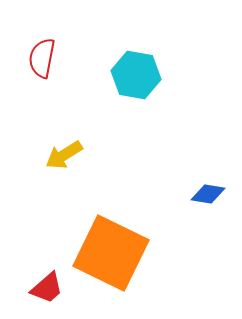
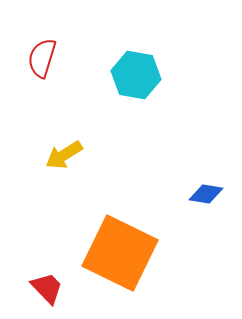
red semicircle: rotated 6 degrees clockwise
blue diamond: moved 2 px left
orange square: moved 9 px right
red trapezoid: rotated 93 degrees counterclockwise
